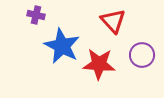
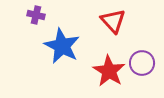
purple circle: moved 8 px down
red star: moved 10 px right, 7 px down; rotated 28 degrees clockwise
